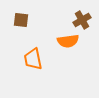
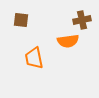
brown cross: rotated 18 degrees clockwise
orange trapezoid: moved 1 px right, 1 px up
